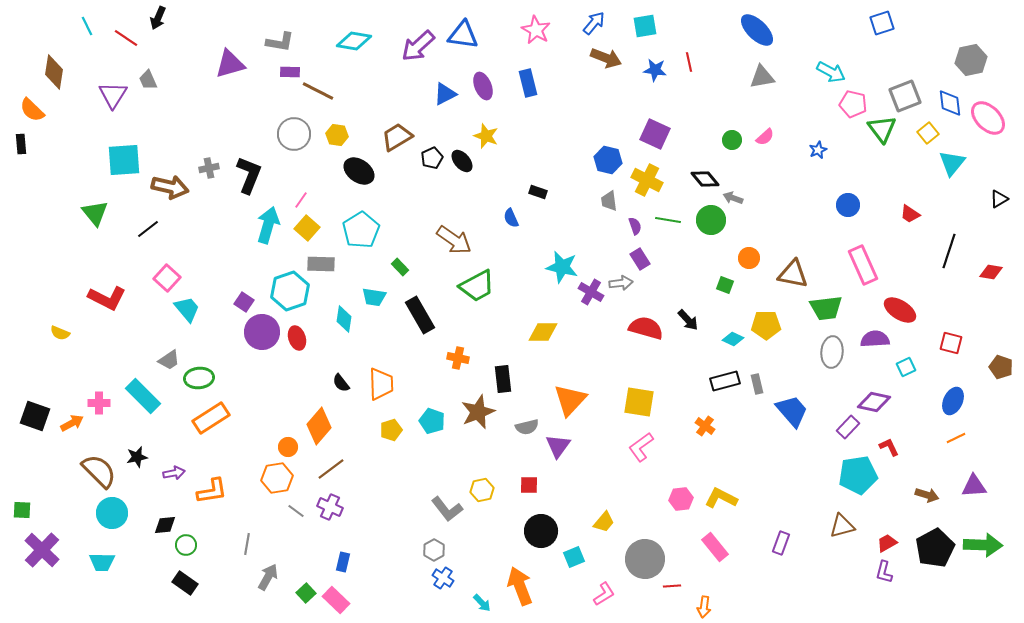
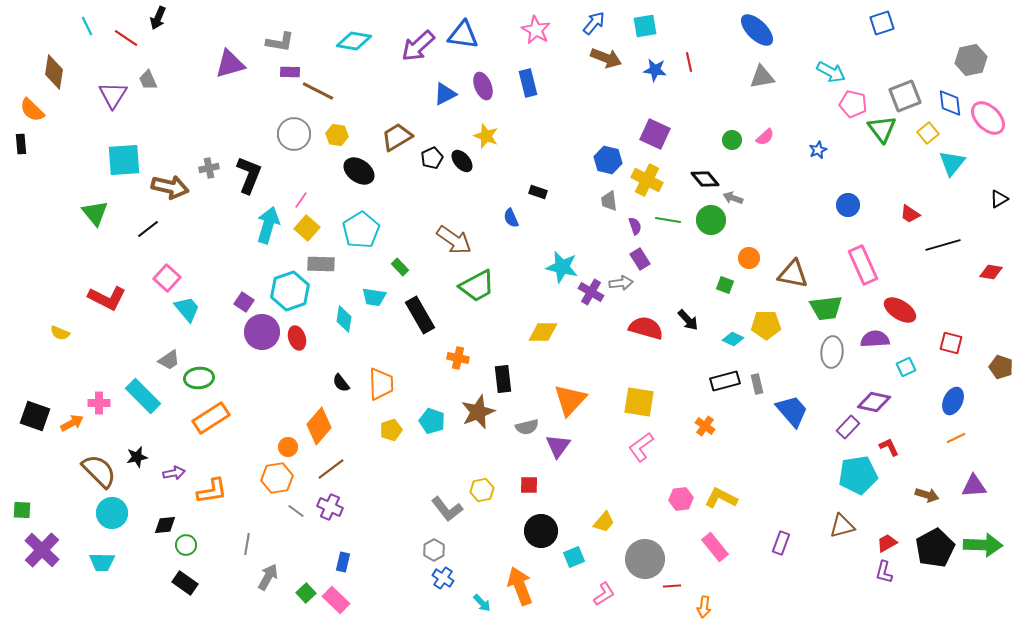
black line at (949, 251): moved 6 px left, 6 px up; rotated 56 degrees clockwise
